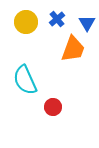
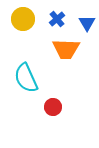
yellow circle: moved 3 px left, 3 px up
orange trapezoid: moved 7 px left; rotated 72 degrees clockwise
cyan semicircle: moved 1 px right, 2 px up
